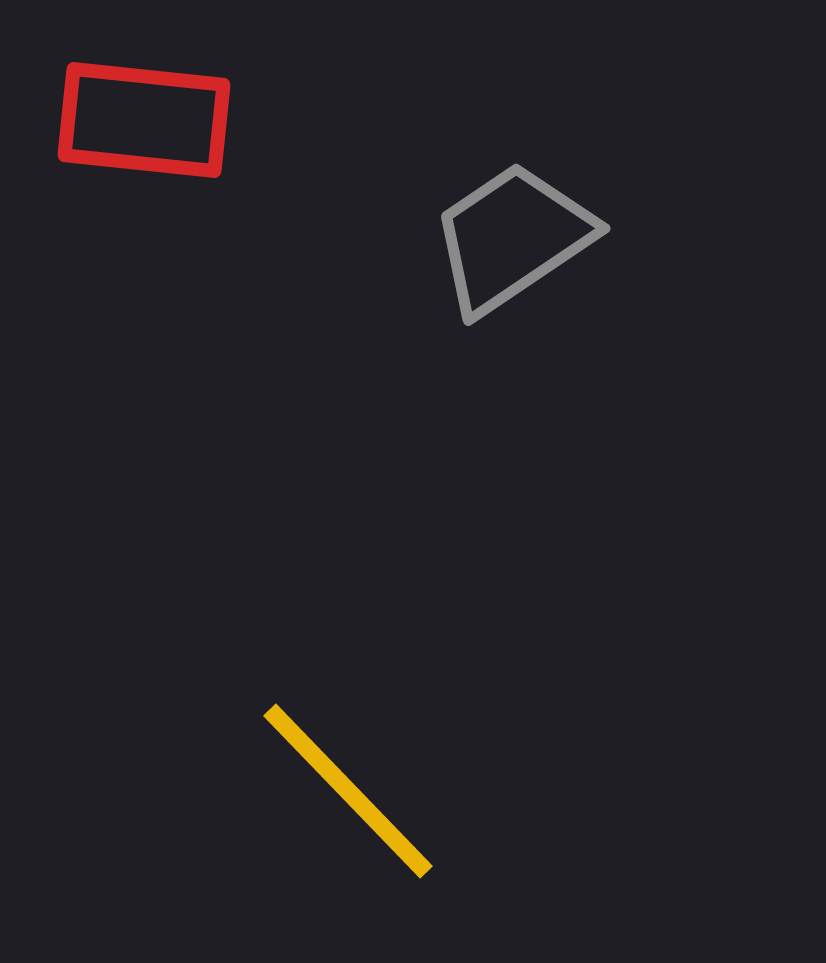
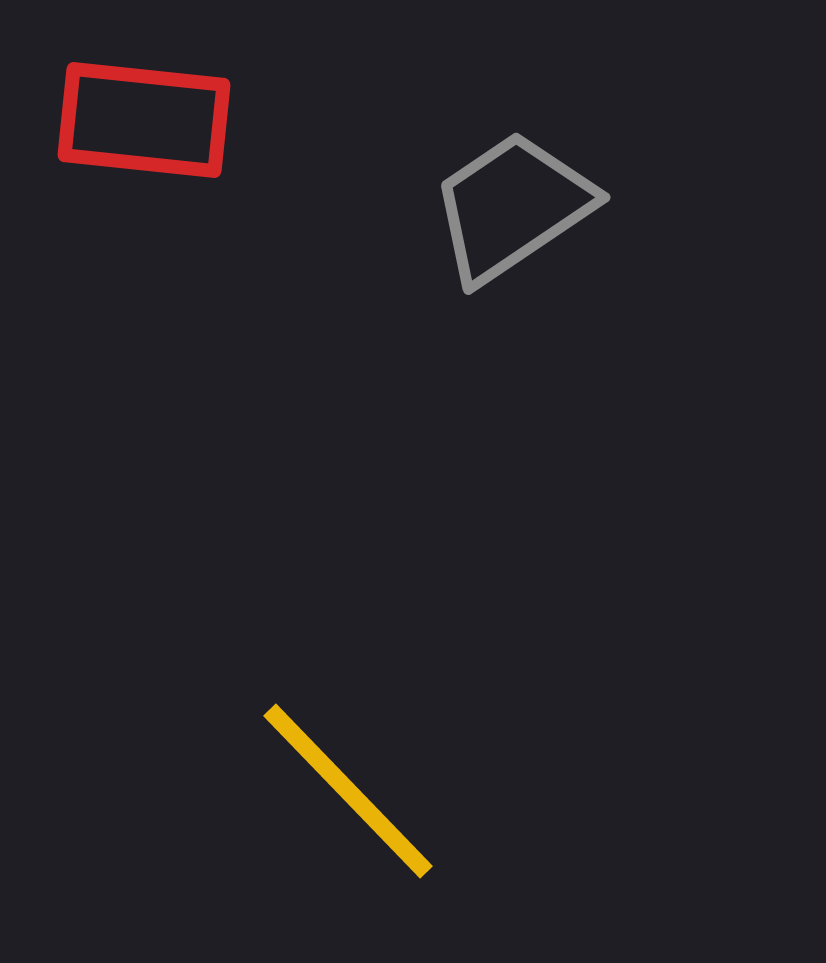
gray trapezoid: moved 31 px up
